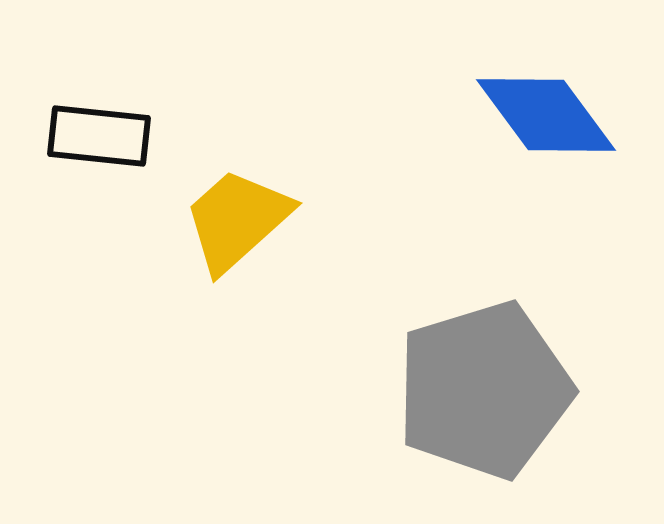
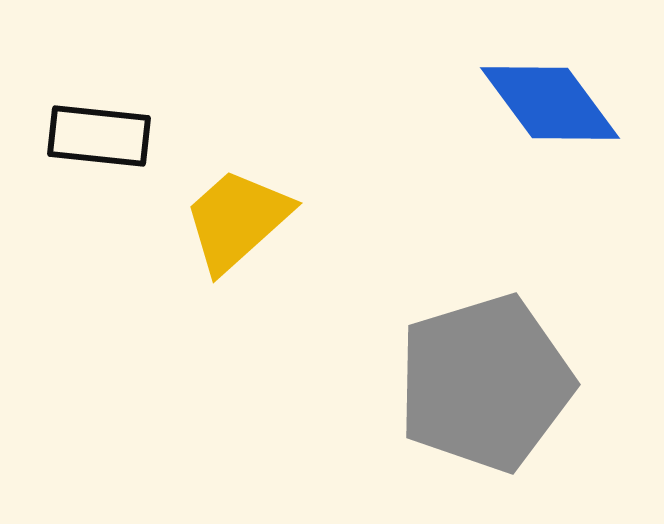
blue diamond: moved 4 px right, 12 px up
gray pentagon: moved 1 px right, 7 px up
